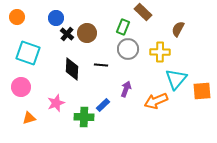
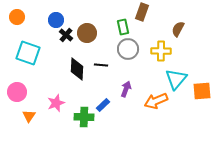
brown rectangle: moved 1 px left; rotated 66 degrees clockwise
blue circle: moved 2 px down
green rectangle: rotated 35 degrees counterclockwise
black cross: moved 1 px left, 1 px down
yellow cross: moved 1 px right, 1 px up
black diamond: moved 5 px right
pink circle: moved 4 px left, 5 px down
orange triangle: moved 2 px up; rotated 40 degrees counterclockwise
